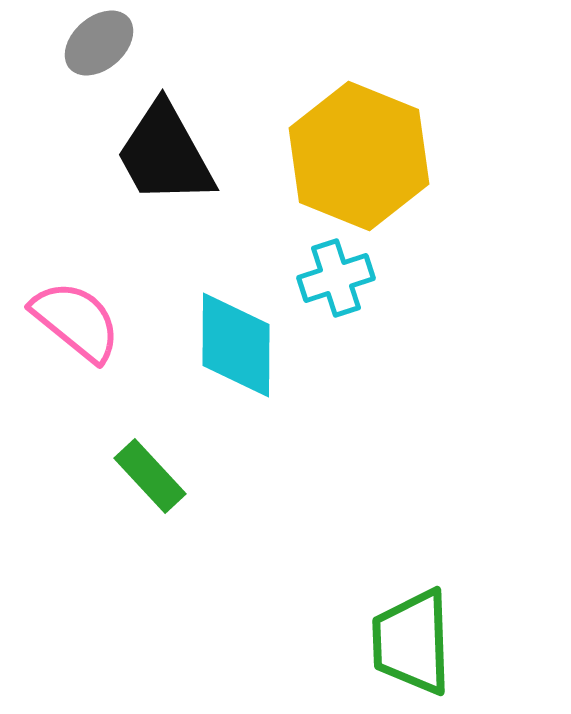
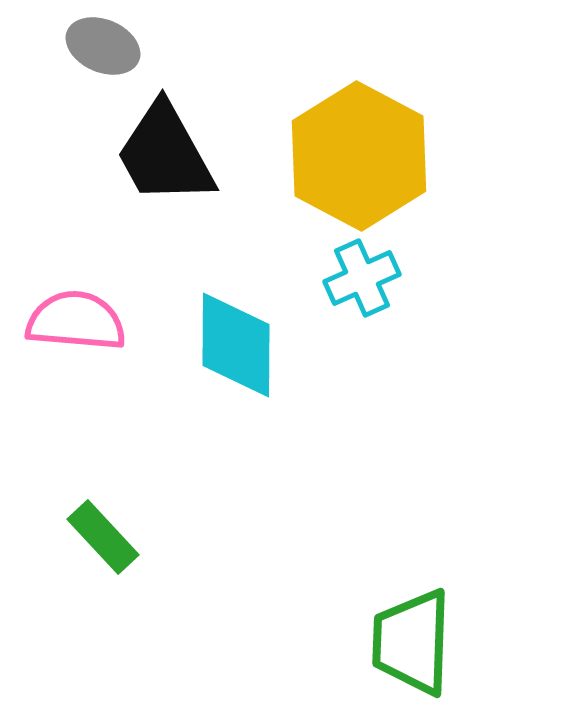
gray ellipse: moved 4 px right, 3 px down; rotated 64 degrees clockwise
yellow hexagon: rotated 6 degrees clockwise
cyan cross: moved 26 px right; rotated 6 degrees counterclockwise
pink semicircle: rotated 34 degrees counterclockwise
green rectangle: moved 47 px left, 61 px down
green trapezoid: rotated 4 degrees clockwise
